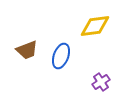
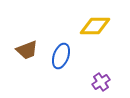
yellow diamond: rotated 8 degrees clockwise
